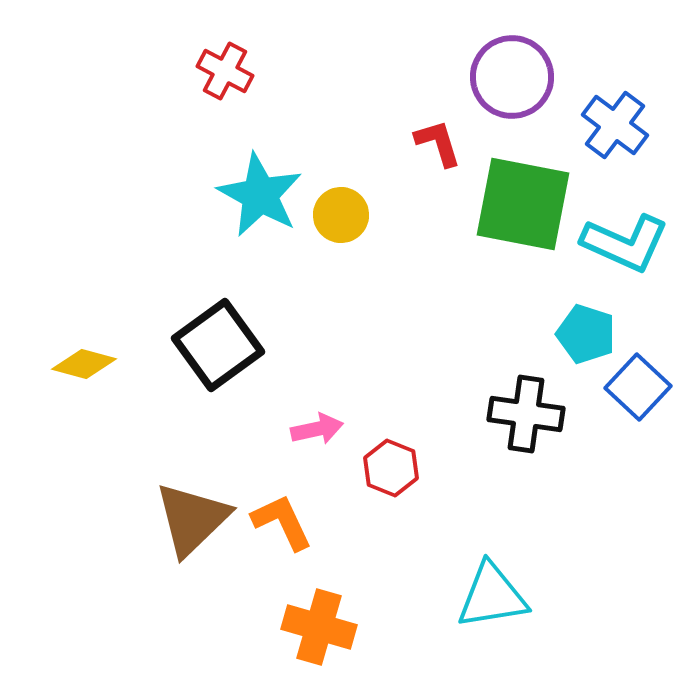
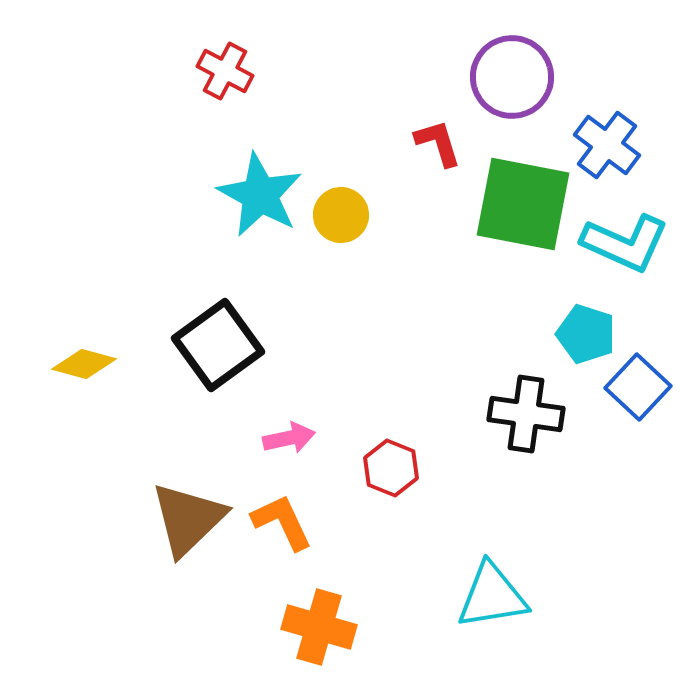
blue cross: moved 8 px left, 20 px down
pink arrow: moved 28 px left, 9 px down
brown triangle: moved 4 px left
